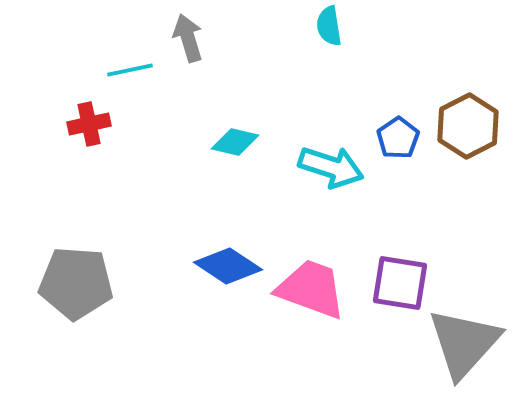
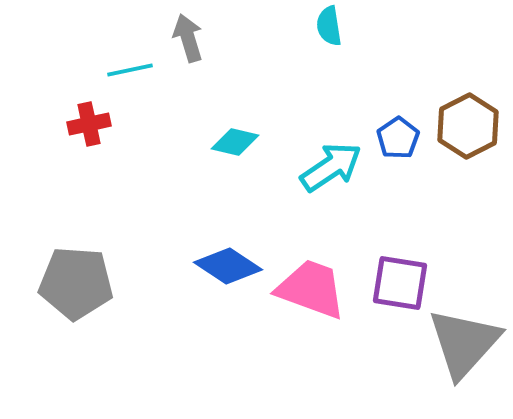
cyan arrow: rotated 52 degrees counterclockwise
